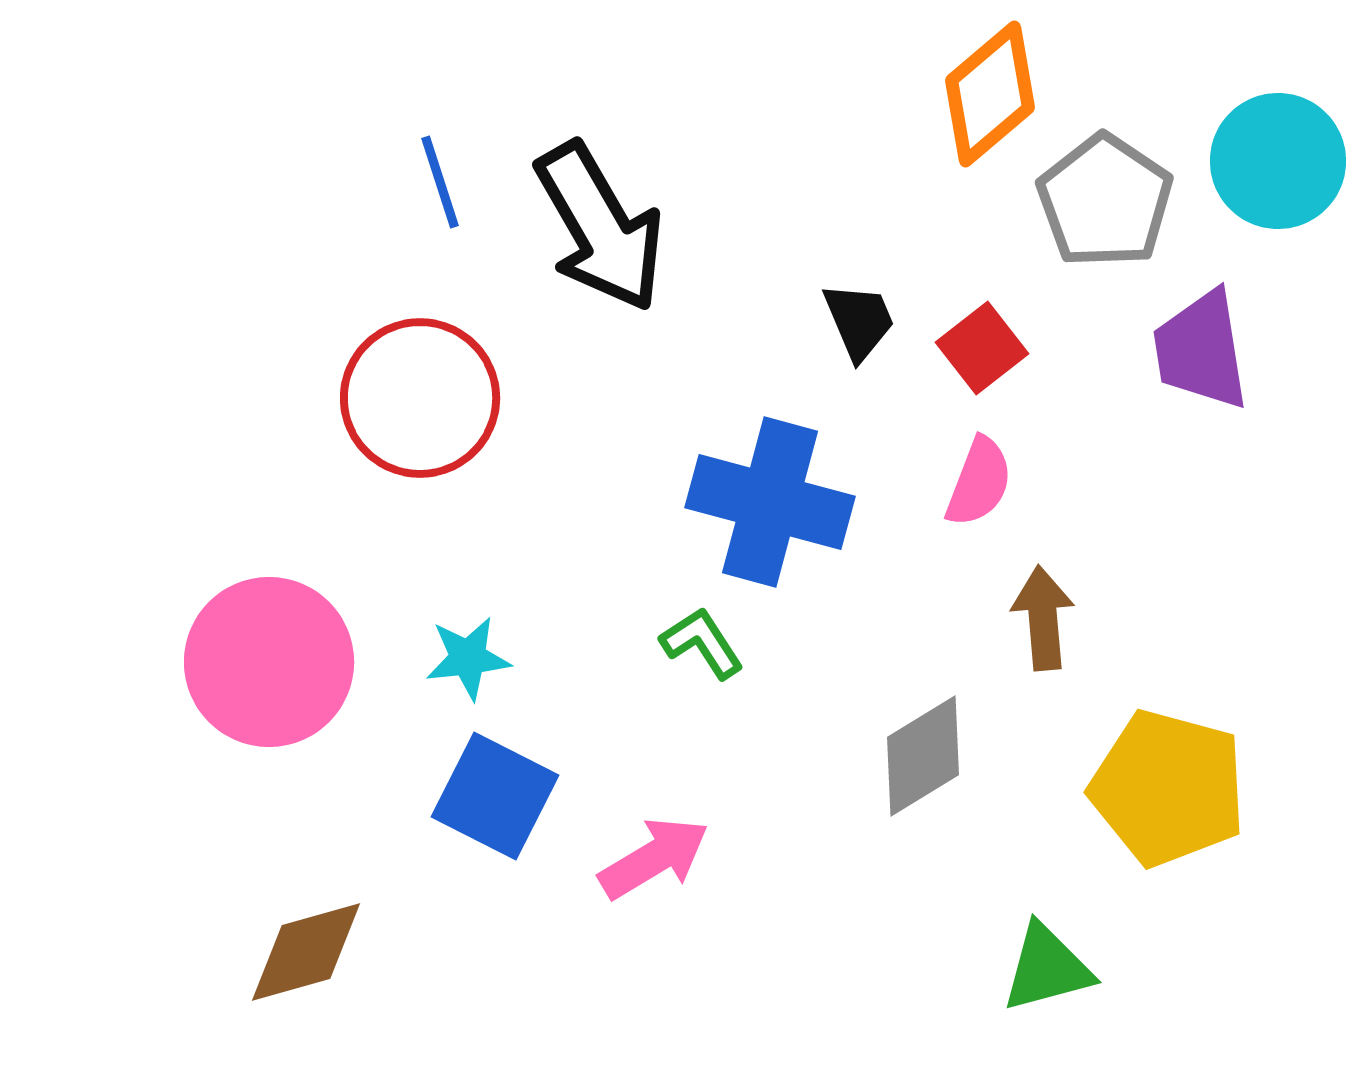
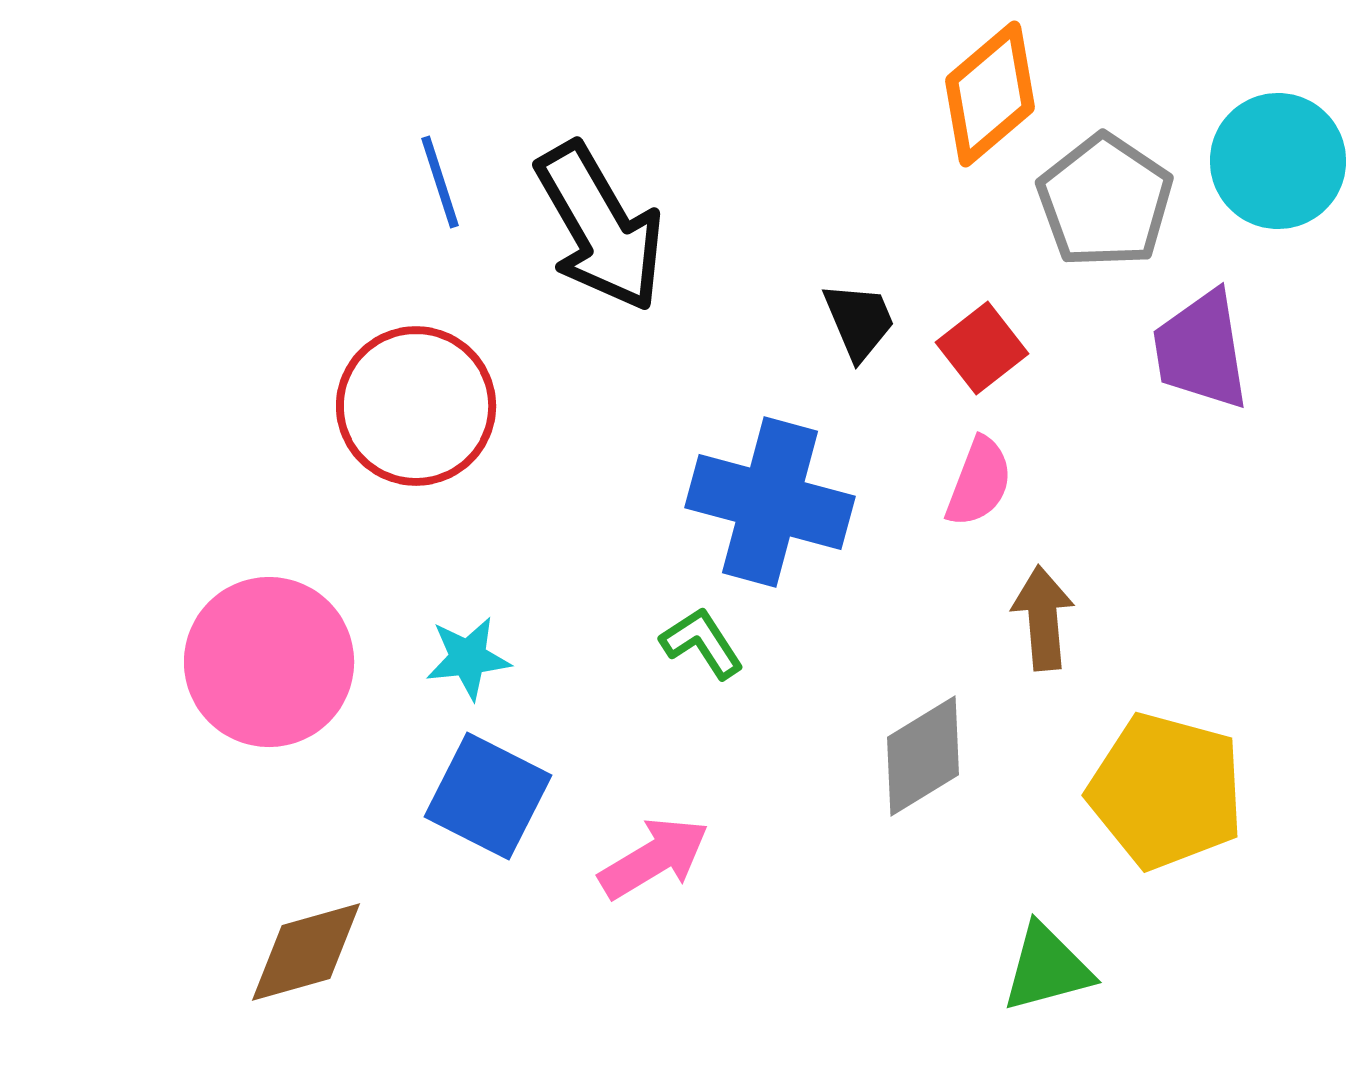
red circle: moved 4 px left, 8 px down
yellow pentagon: moved 2 px left, 3 px down
blue square: moved 7 px left
